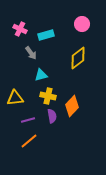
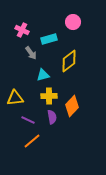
pink circle: moved 9 px left, 2 px up
pink cross: moved 2 px right, 1 px down
cyan rectangle: moved 3 px right, 4 px down
yellow diamond: moved 9 px left, 3 px down
cyan triangle: moved 2 px right
yellow cross: moved 1 px right; rotated 14 degrees counterclockwise
purple semicircle: moved 1 px down
purple line: rotated 40 degrees clockwise
orange line: moved 3 px right
